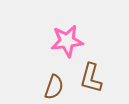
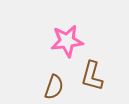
brown L-shape: moved 1 px right, 2 px up
